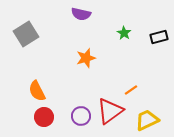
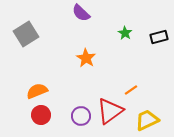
purple semicircle: moved 1 px up; rotated 30 degrees clockwise
green star: moved 1 px right
orange star: rotated 24 degrees counterclockwise
orange semicircle: rotated 95 degrees clockwise
red circle: moved 3 px left, 2 px up
